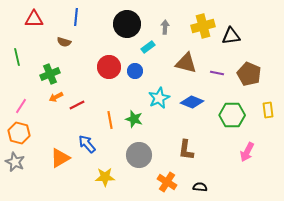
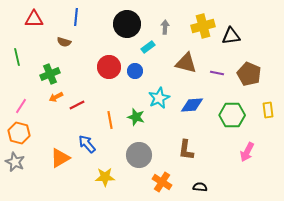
blue diamond: moved 3 px down; rotated 25 degrees counterclockwise
green star: moved 2 px right, 2 px up
orange cross: moved 5 px left
